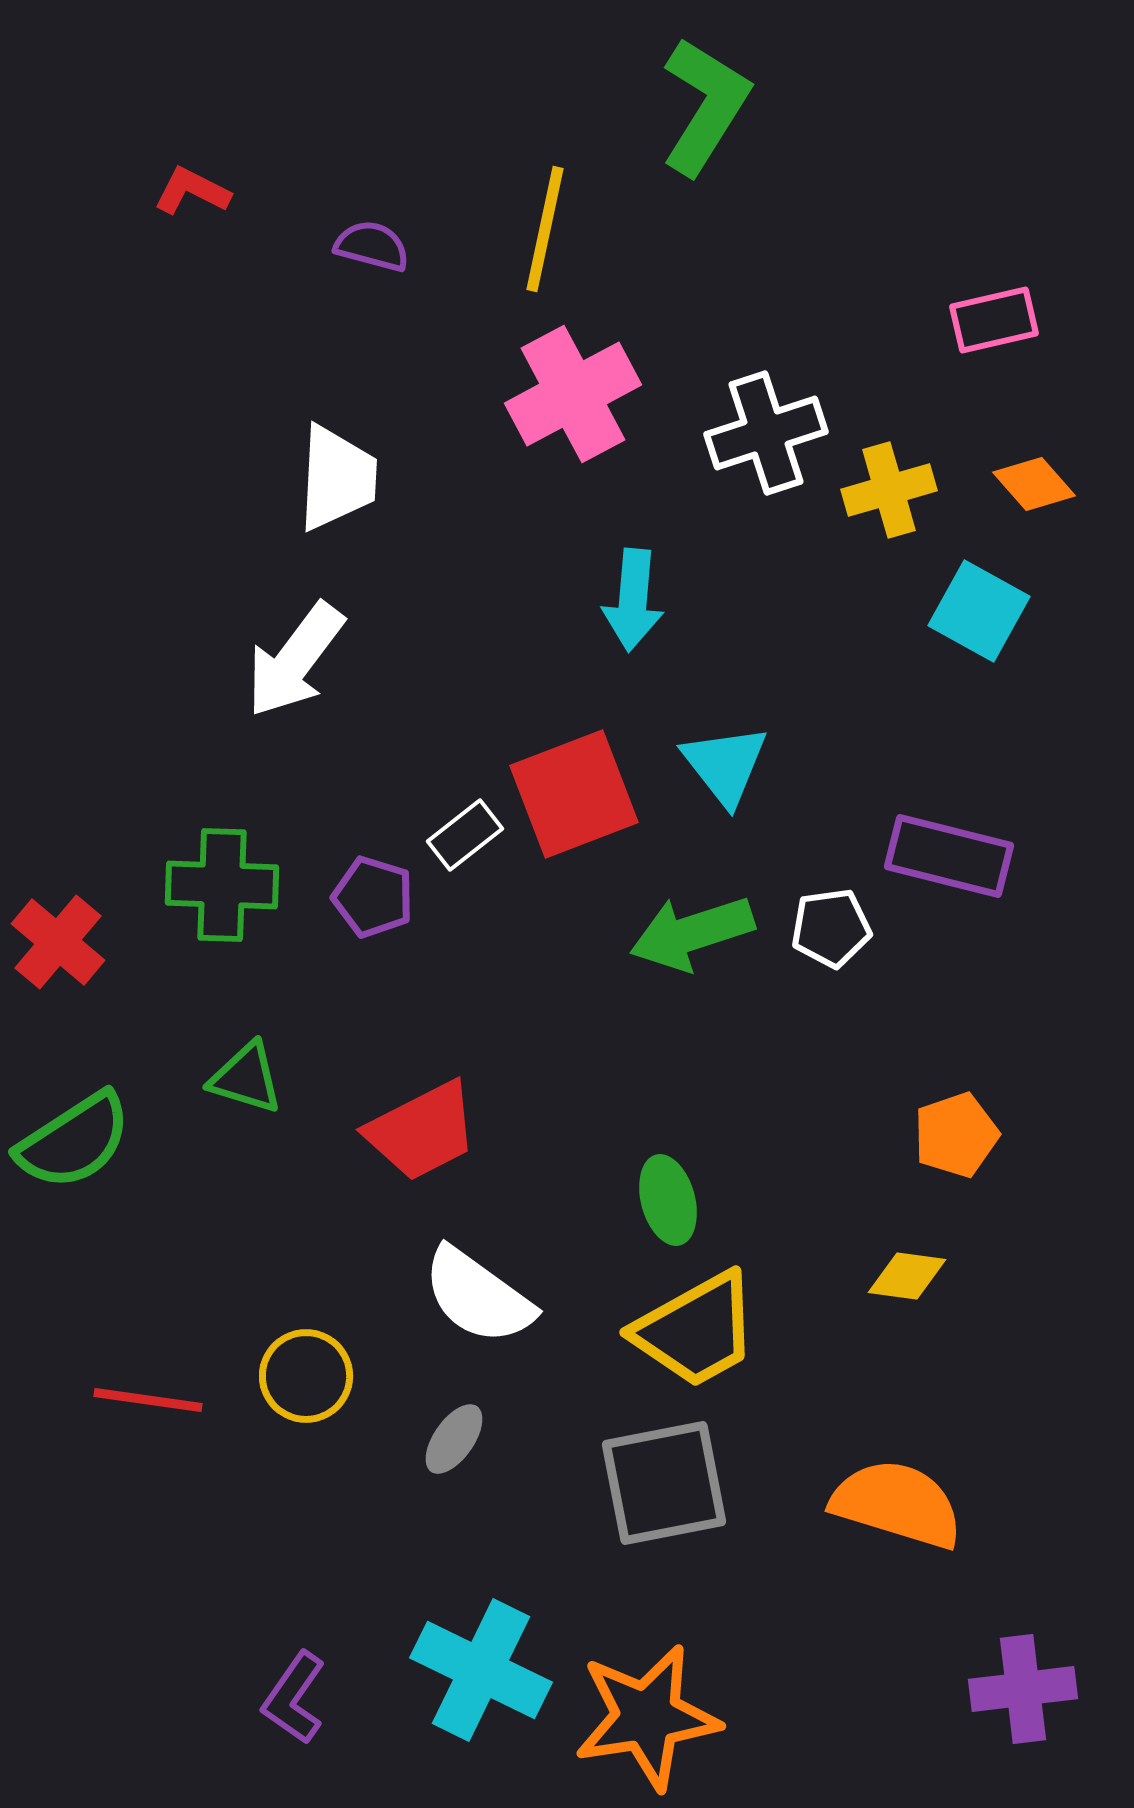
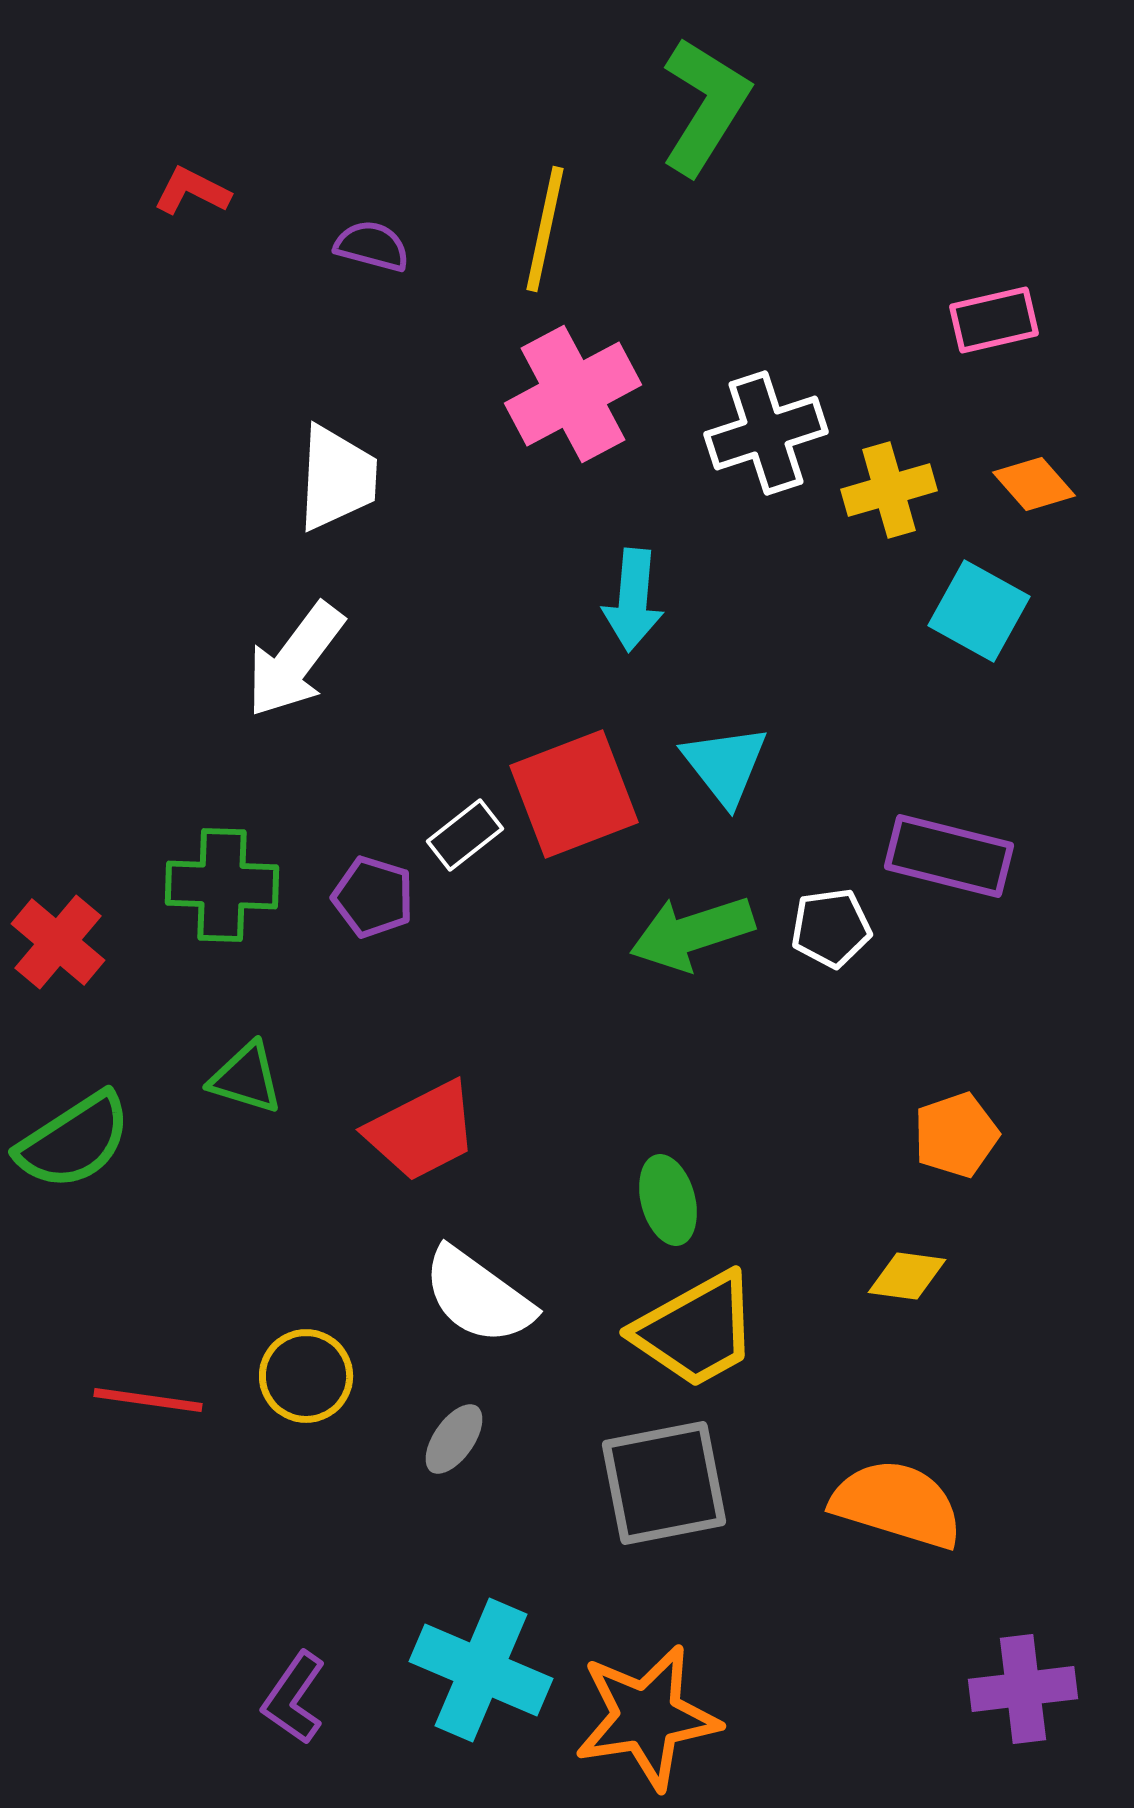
cyan cross: rotated 3 degrees counterclockwise
